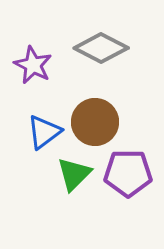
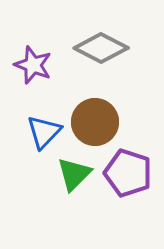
purple star: rotated 6 degrees counterclockwise
blue triangle: rotated 9 degrees counterclockwise
purple pentagon: rotated 18 degrees clockwise
